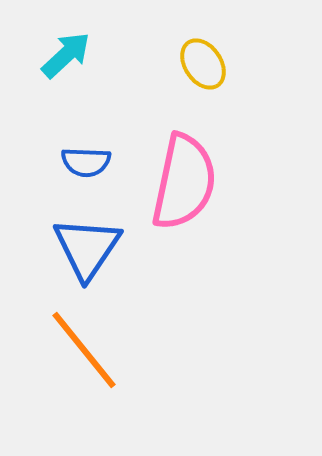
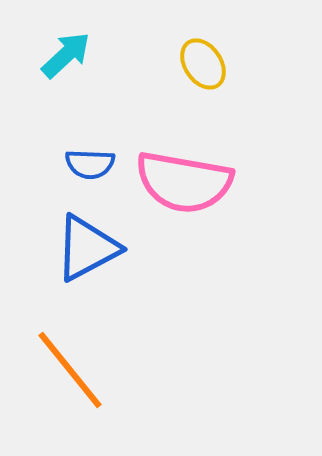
blue semicircle: moved 4 px right, 2 px down
pink semicircle: rotated 88 degrees clockwise
blue triangle: rotated 28 degrees clockwise
orange line: moved 14 px left, 20 px down
